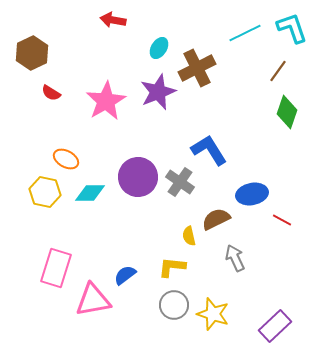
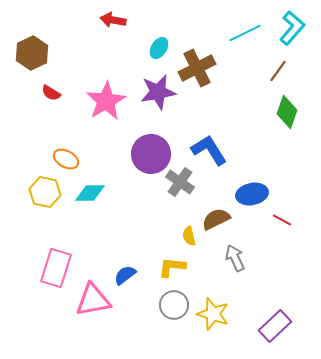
cyan L-shape: rotated 60 degrees clockwise
purple star: rotated 12 degrees clockwise
purple circle: moved 13 px right, 23 px up
